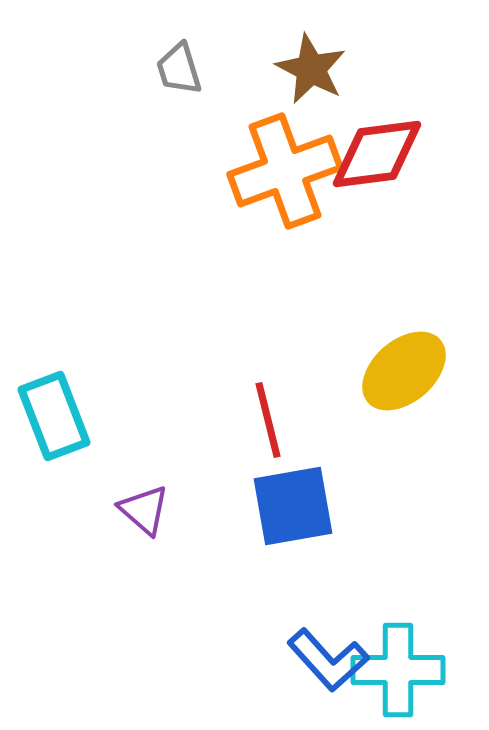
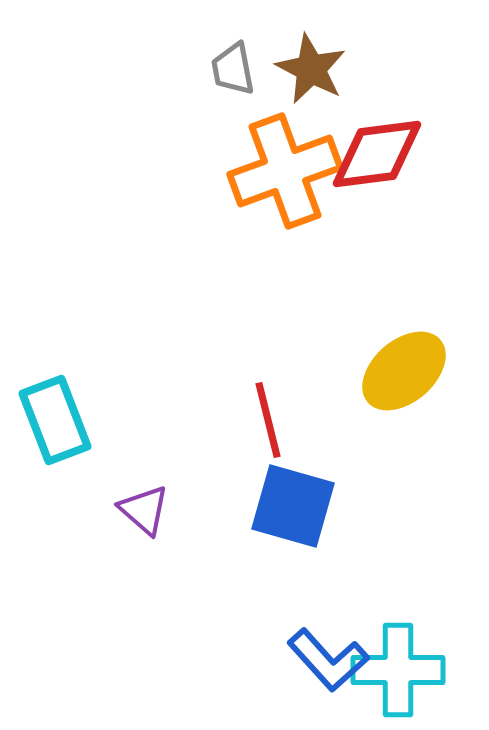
gray trapezoid: moved 54 px right; rotated 6 degrees clockwise
cyan rectangle: moved 1 px right, 4 px down
blue square: rotated 26 degrees clockwise
